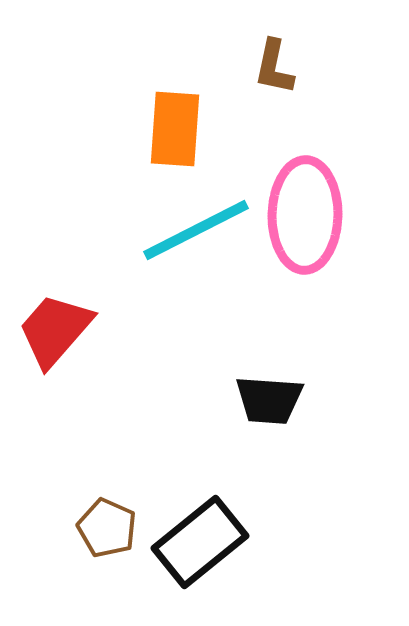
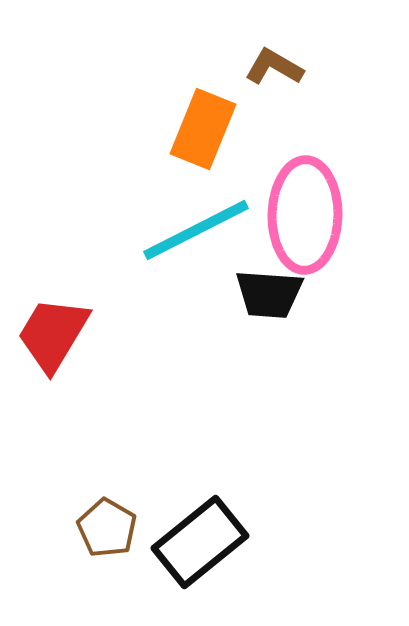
brown L-shape: rotated 108 degrees clockwise
orange rectangle: moved 28 px right; rotated 18 degrees clockwise
red trapezoid: moved 2 px left, 4 px down; rotated 10 degrees counterclockwise
black trapezoid: moved 106 px up
brown pentagon: rotated 6 degrees clockwise
